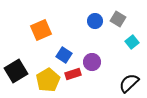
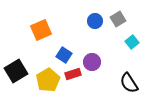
gray square: rotated 28 degrees clockwise
black semicircle: rotated 80 degrees counterclockwise
